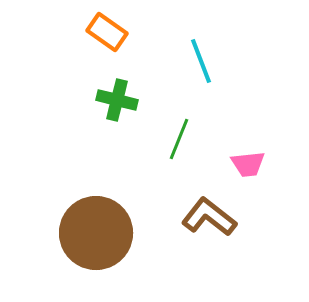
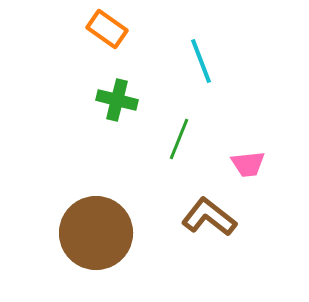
orange rectangle: moved 3 px up
